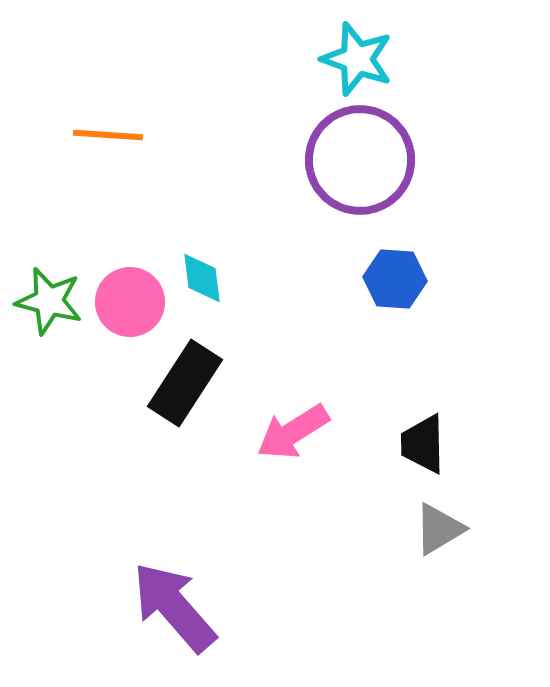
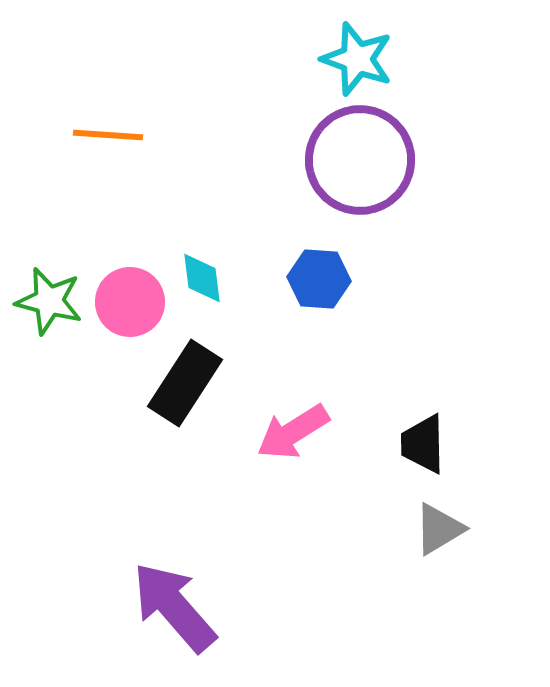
blue hexagon: moved 76 px left
